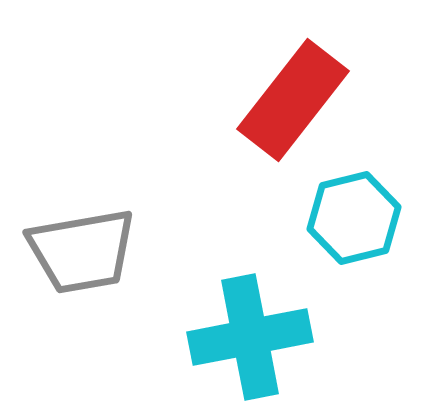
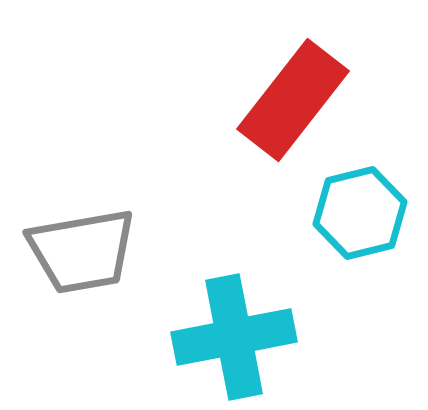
cyan hexagon: moved 6 px right, 5 px up
cyan cross: moved 16 px left
